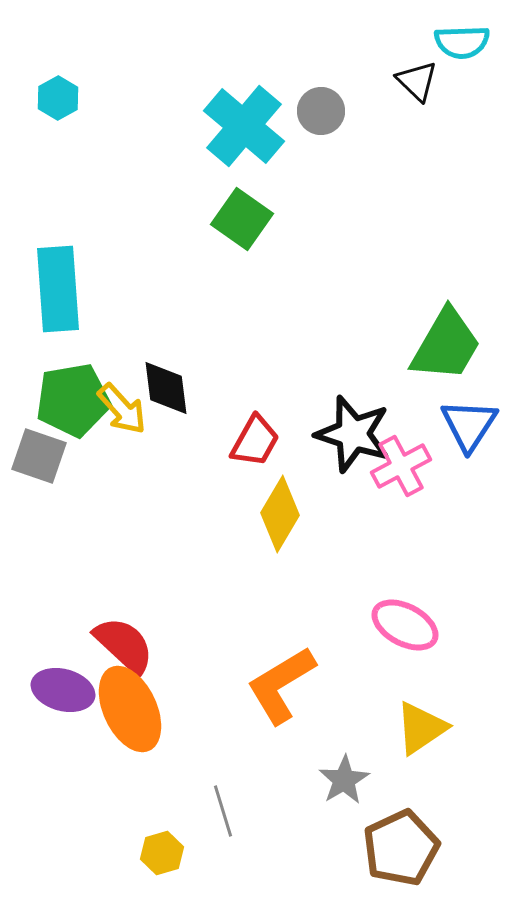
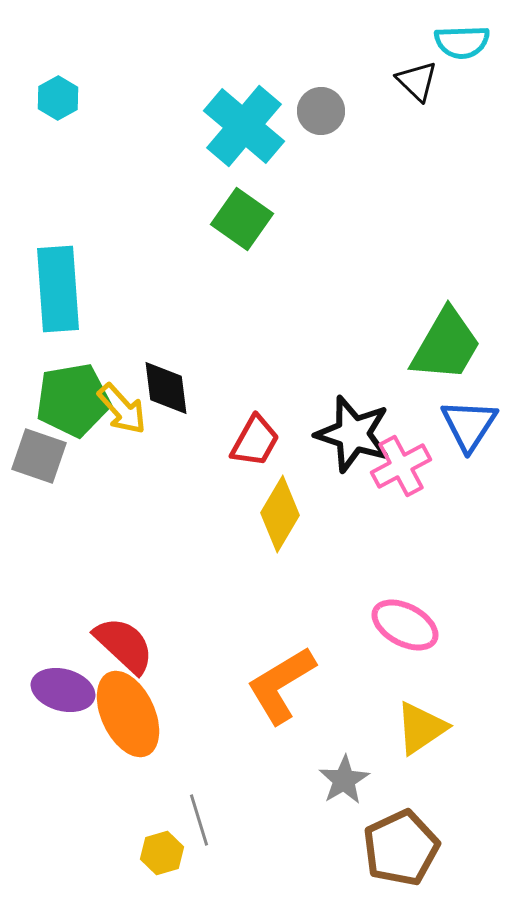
orange ellipse: moved 2 px left, 5 px down
gray line: moved 24 px left, 9 px down
